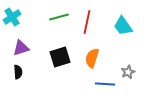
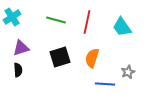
green line: moved 3 px left, 3 px down; rotated 30 degrees clockwise
cyan trapezoid: moved 1 px left, 1 px down
black semicircle: moved 2 px up
